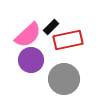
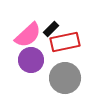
black rectangle: moved 2 px down
red rectangle: moved 3 px left, 2 px down
gray circle: moved 1 px right, 1 px up
